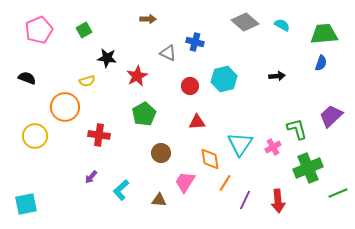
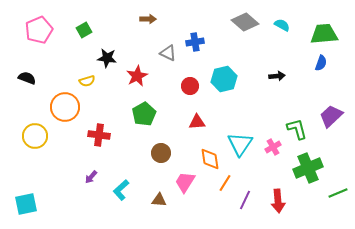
blue cross: rotated 24 degrees counterclockwise
